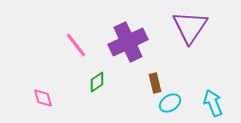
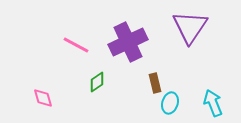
pink line: rotated 24 degrees counterclockwise
cyan ellipse: rotated 40 degrees counterclockwise
